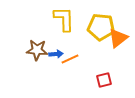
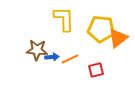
yellow pentagon: moved 2 px down
blue arrow: moved 4 px left, 3 px down
red square: moved 8 px left, 10 px up
